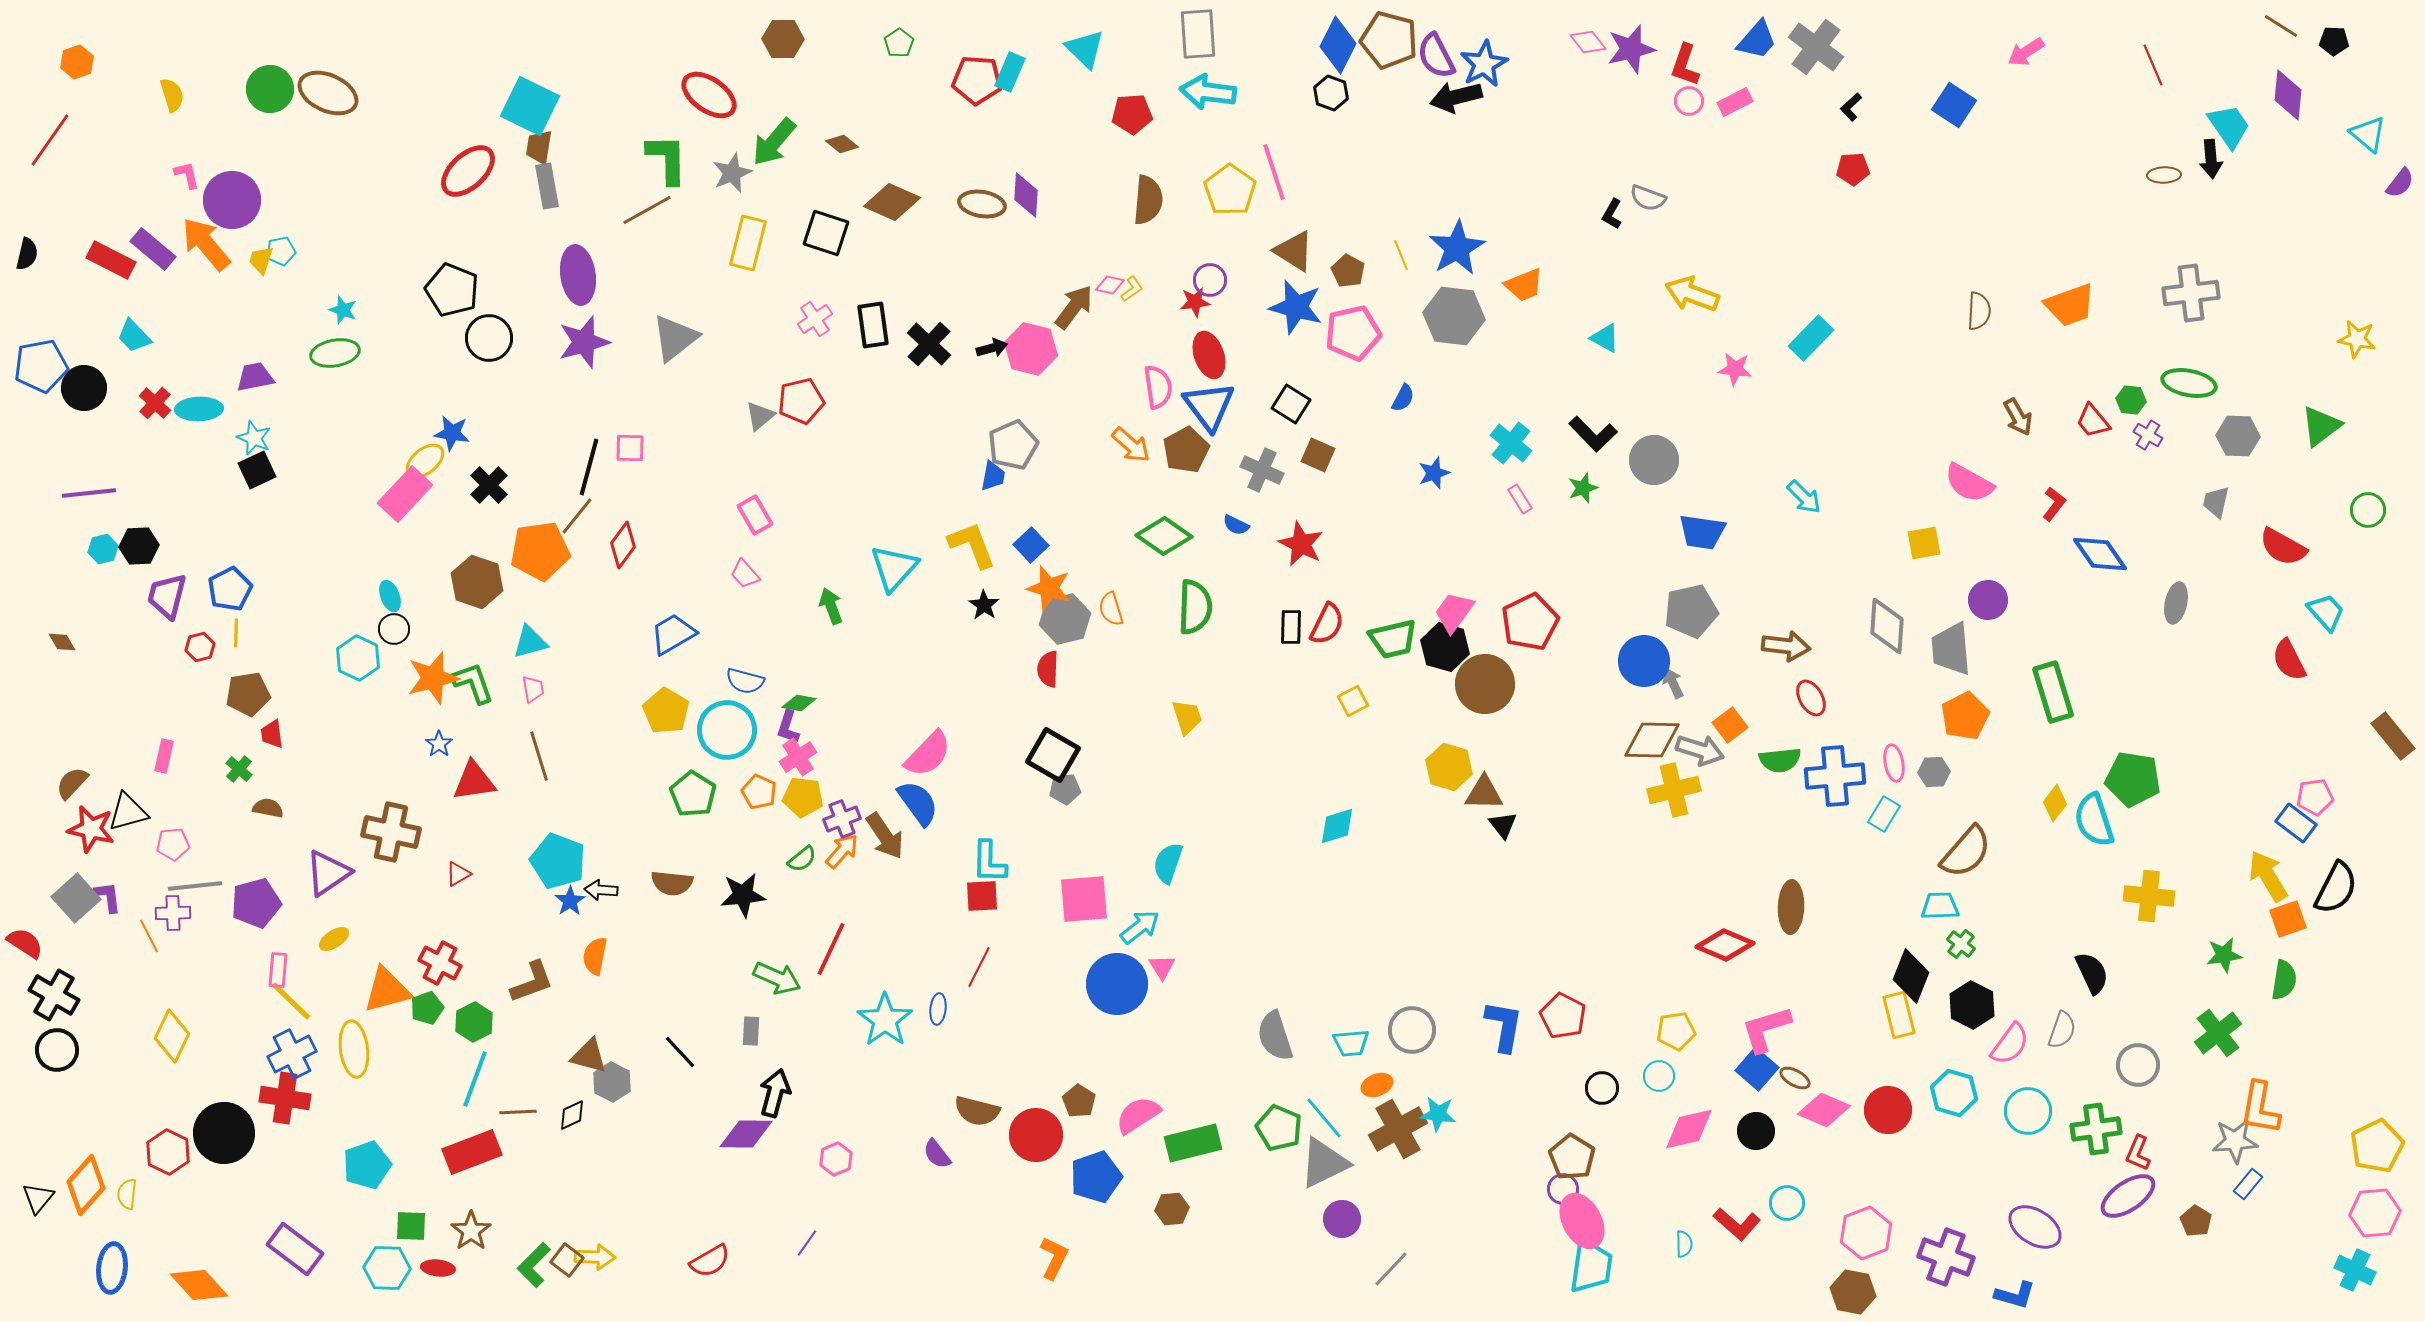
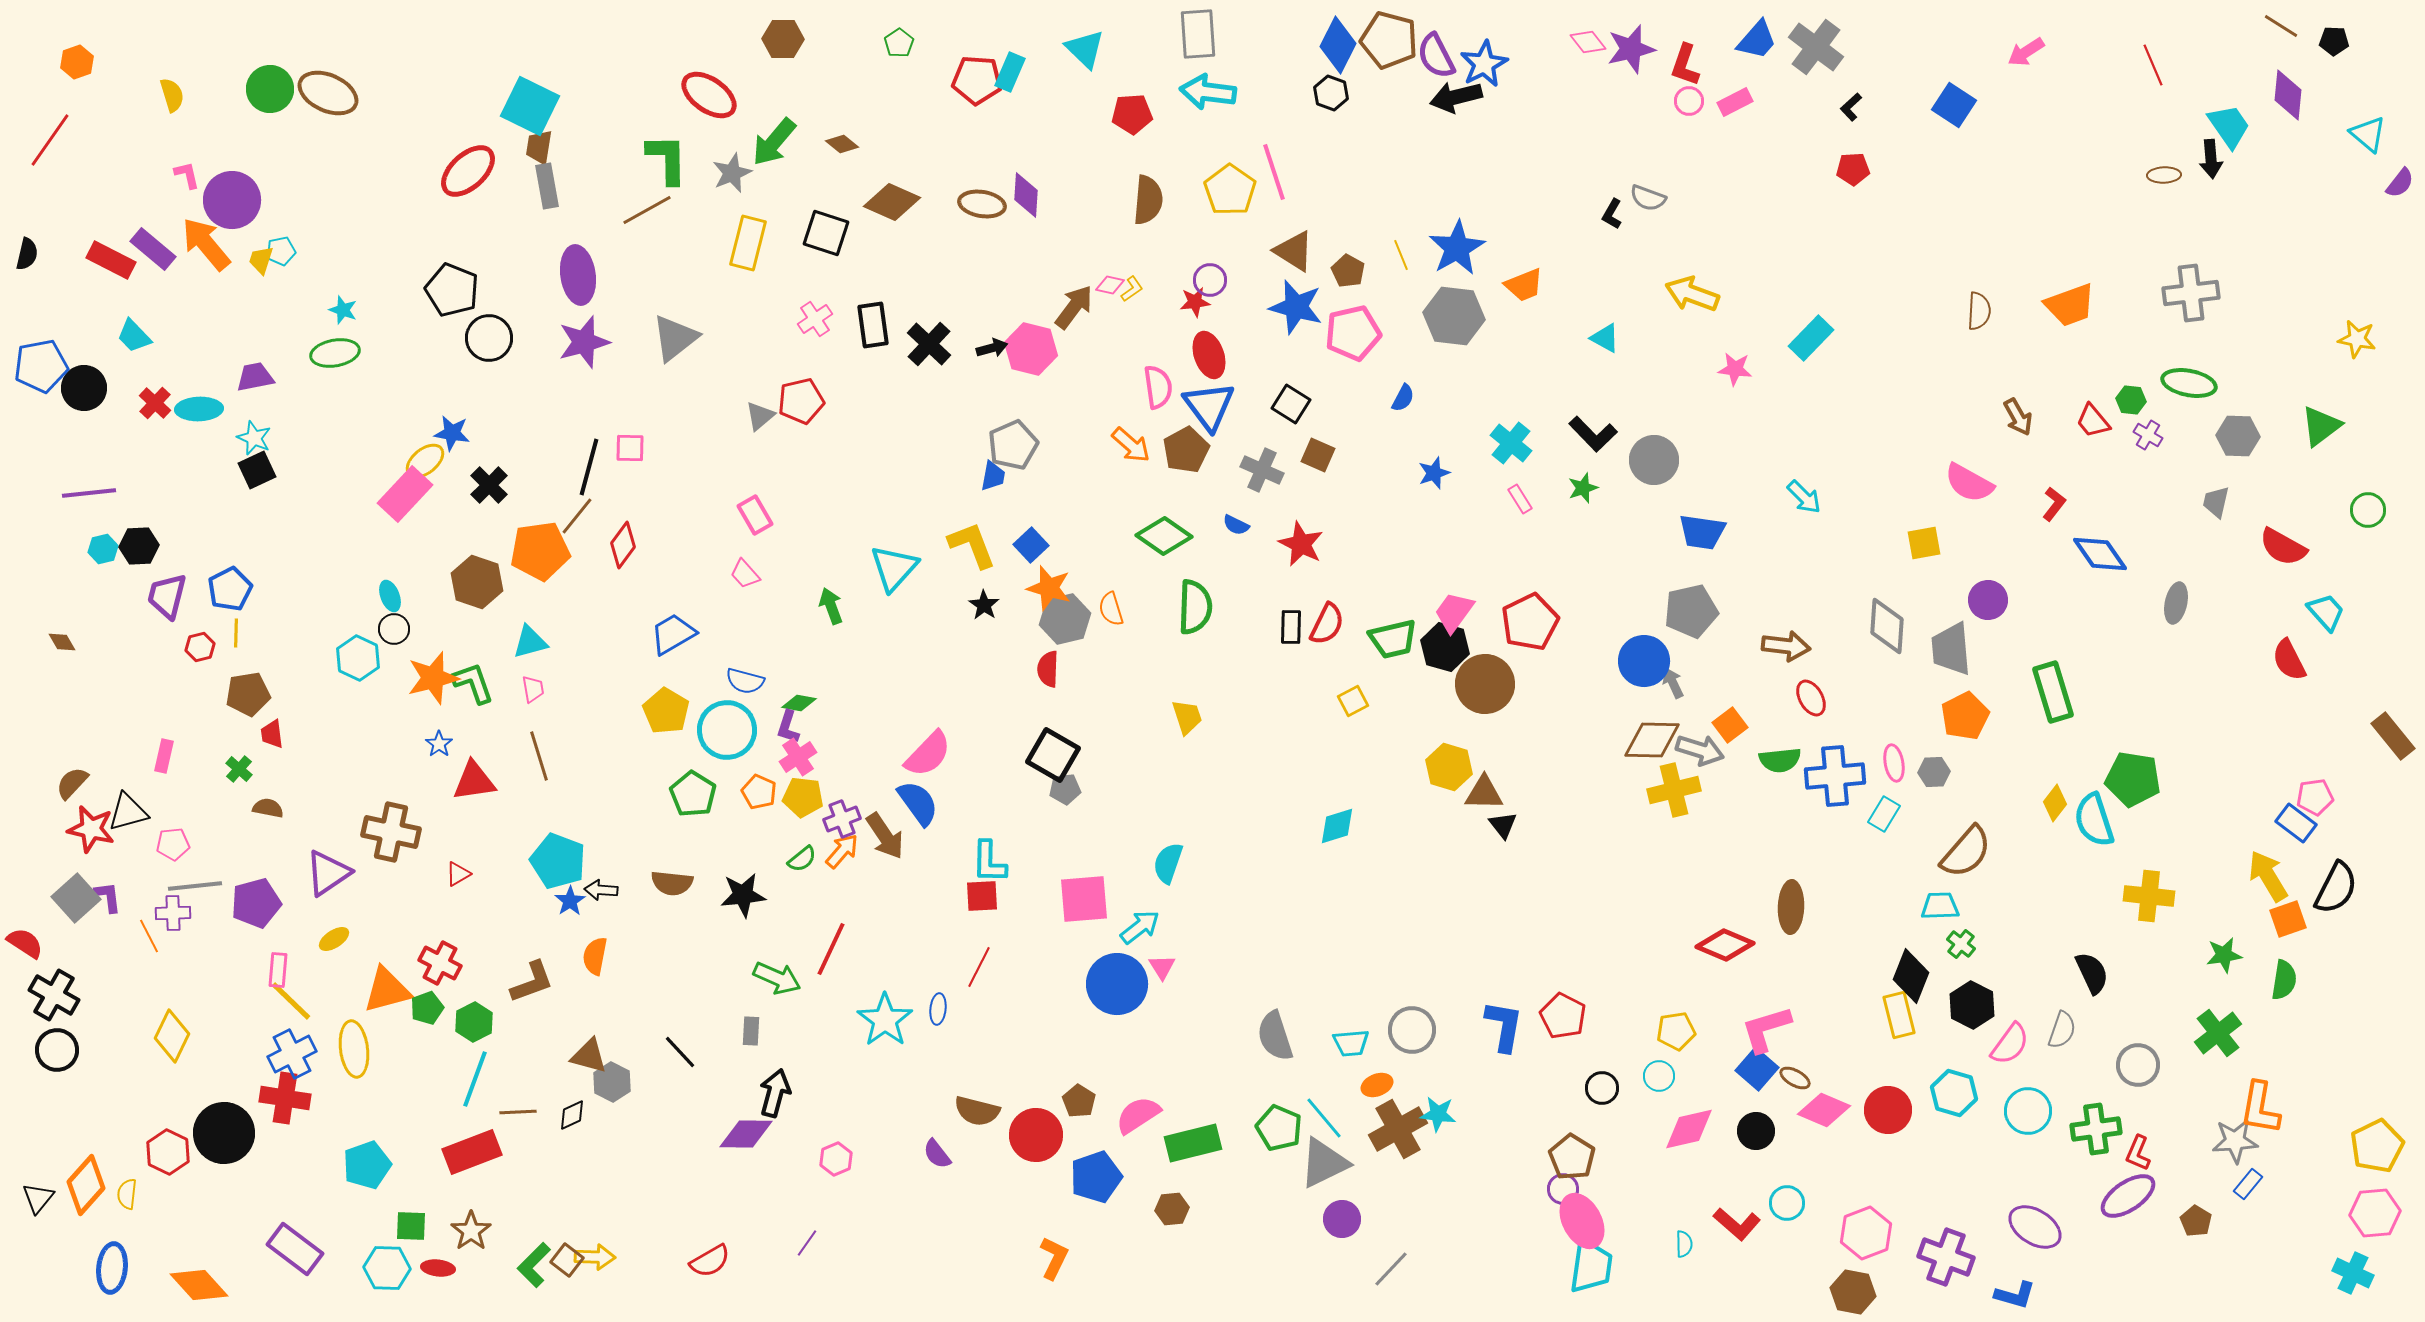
cyan cross at (2355, 1270): moved 2 px left, 3 px down
